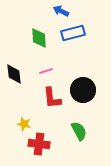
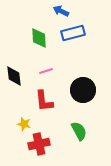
black diamond: moved 2 px down
red L-shape: moved 8 px left, 3 px down
red cross: rotated 20 degrees counterclockwise
